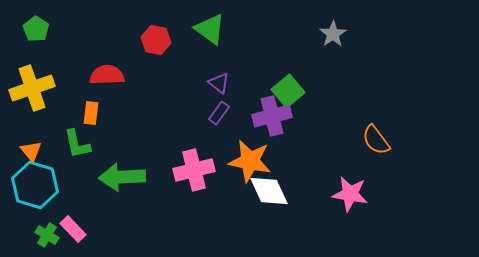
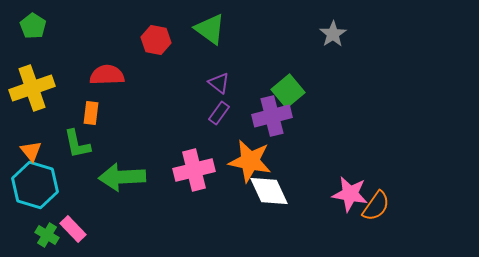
green pentagon: moved 3 px left, 3 px up
orange semicircle: moved 66 px down; rotated 108 degrees counterclockwise
